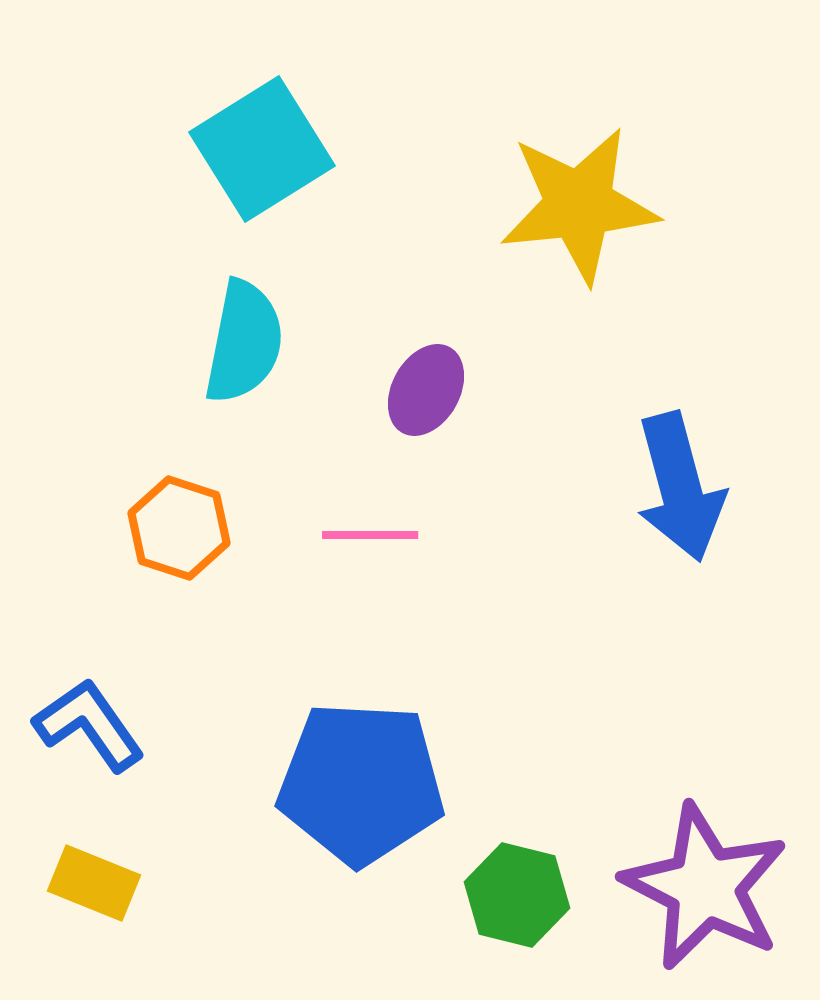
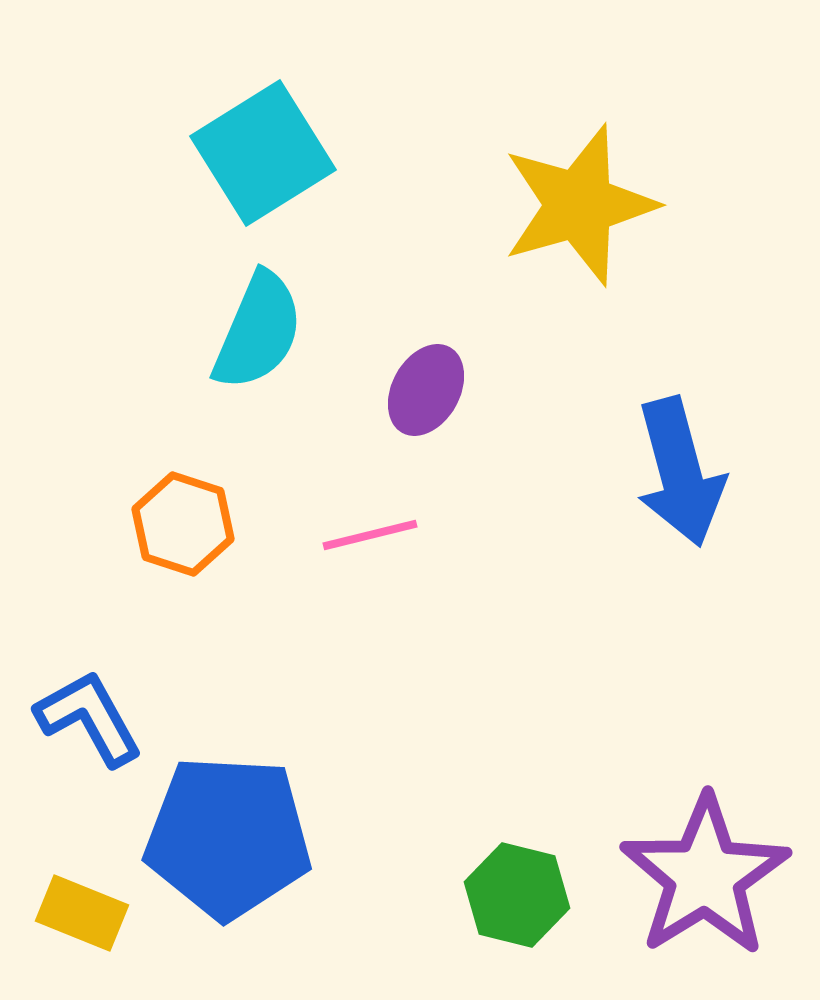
cyan square: moved 1 px right, 4 px down
yellow star: rotated 10 degrees counterclockwise
cyan semicircle: moved 14 px right, 11 px up; rotated 12 degrees clockwise
blue arrow: moved 15 px up
orange hexagon: moved 4 px right, 4 px up
pink line: rotated 14 degrees counterclockwise
blue L-shape: moved 7 px up; rotated 6 degrees clockwise
blue pentagon: moved 133 px left, 54 px down
yellow rectangle: moved 12 px left, 30 px down
purple star: moved 11 px up; rotated 13 degrees clockwise
